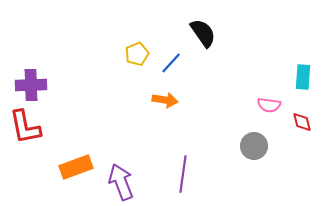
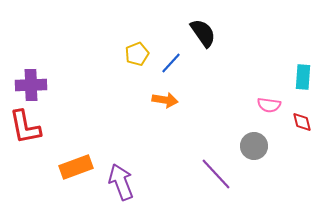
purple line: moved 33 px right; rotated 51 degrees counterclockwise
